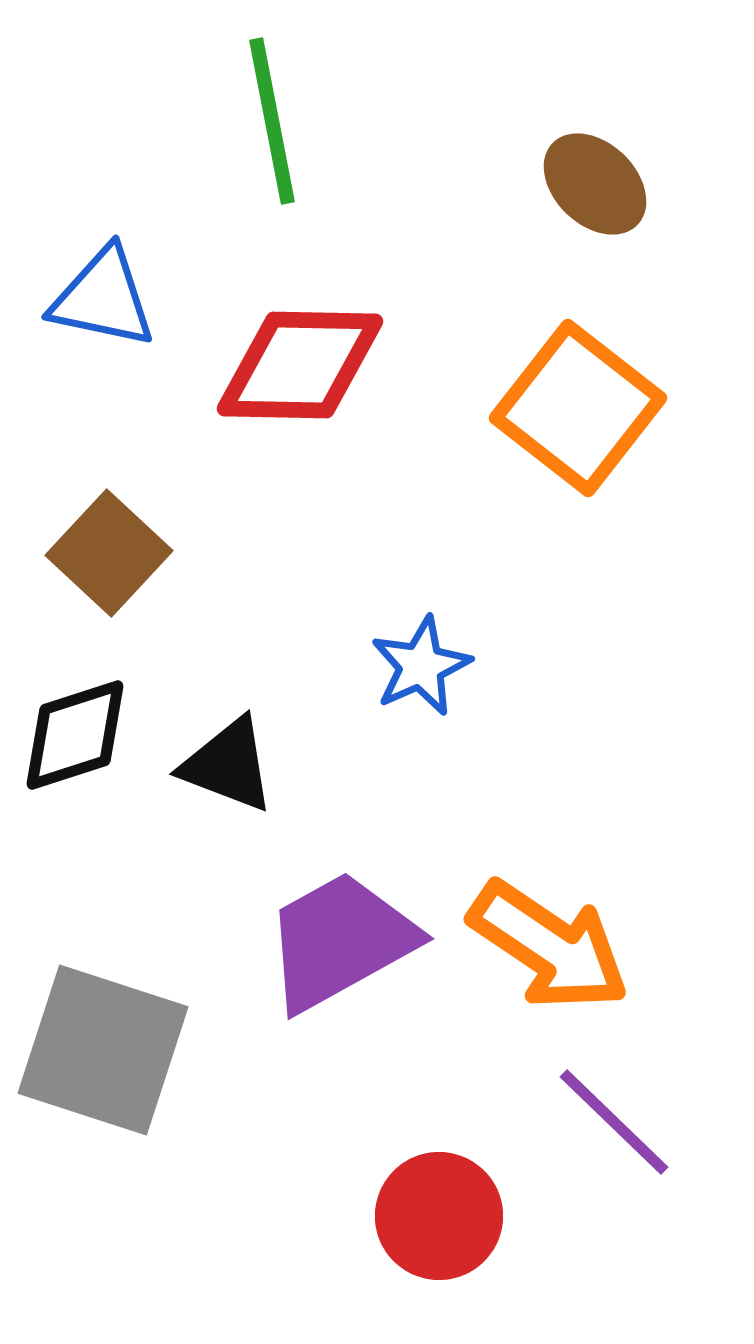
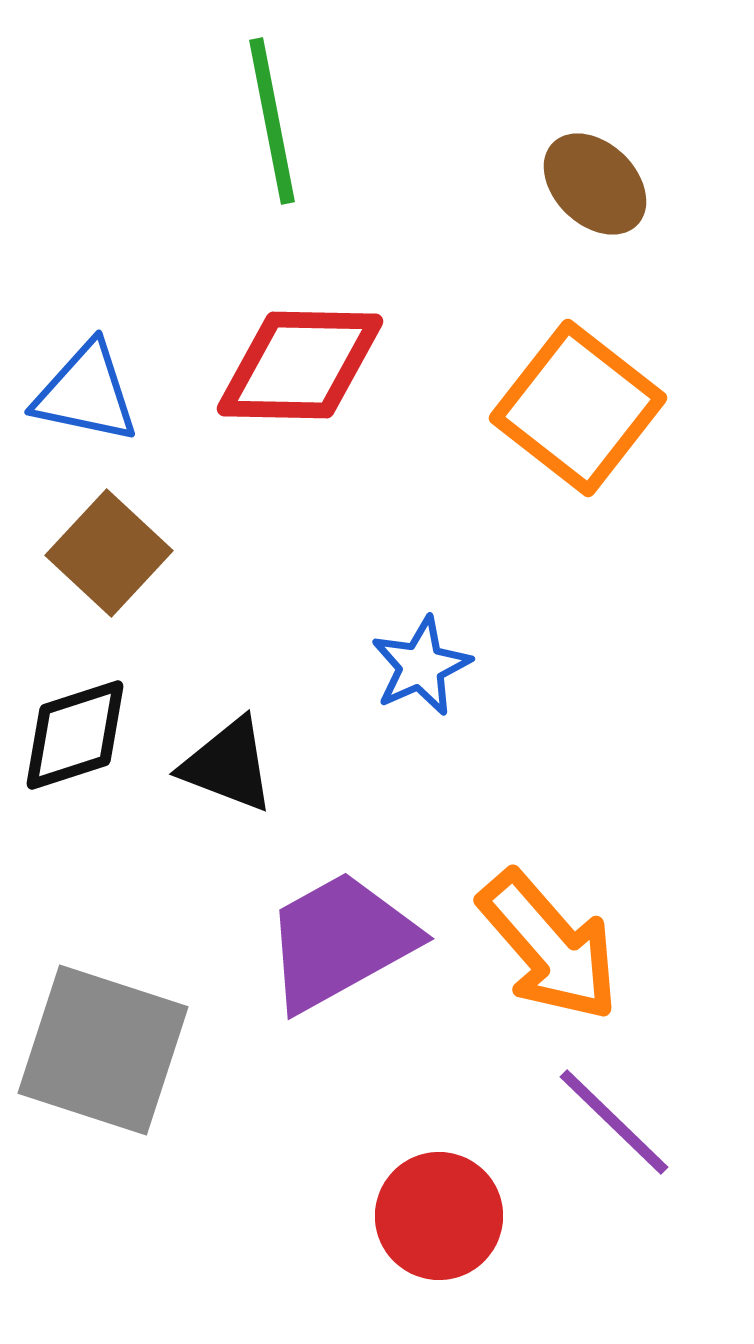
blue triangle: moved 17 px left, 95 px down
orange arrow: rotated 15 degrees clockwise
